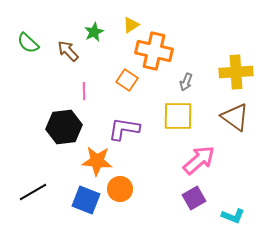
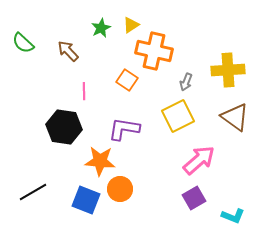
green star: moved 7 px right, 4 px up
green semicircle: moved 5 px left
yellow cross: moved 8 px left, 2 px up
yellow square: rotated 28 degrees counterclockwise
black hexagon: rotated 16 degrees clockwise
orange star: moved 3 px right
